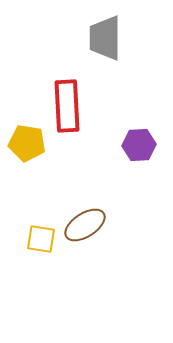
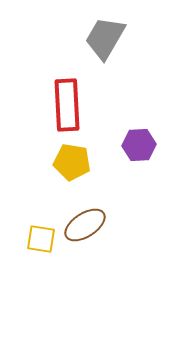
gray trapezoid: rotated 30 degrees clockwise
red rectangle: moved 1 px up
yellow pentagon: moved 45 px right, 19 px down
